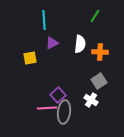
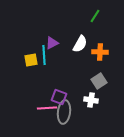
cyan line: moved 35 px down
white semicircle: rotated 24 degrees clockwise
yellow square: moved 1 px right, 2 px down
purple square: moved 1 px right, 2 px down; rotated 28 degrees counterclockwise
white cross: rotated 24 degrees counterclockwise
